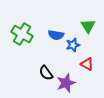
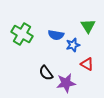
purple star: rotated 12 degrees clockwise
